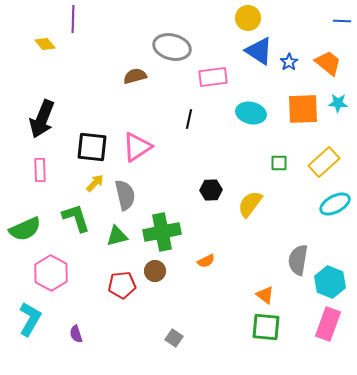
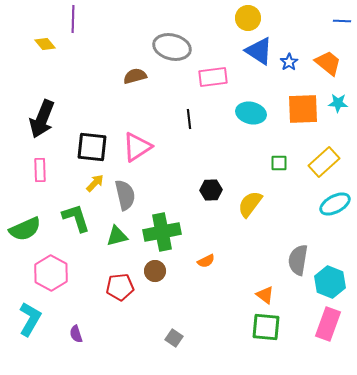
black line at (189, 119): rotated 18 degrees counterclockwise
red pentagon at (122, 285): moved 2 px left, 2 px down
